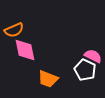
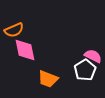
white pentagon: rotated 15 degrees clockwise
